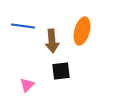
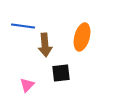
orange ellipse: moved 6 px down
brown arrow: moved 7 px left, 4 px down
black square: moved 2 px down
